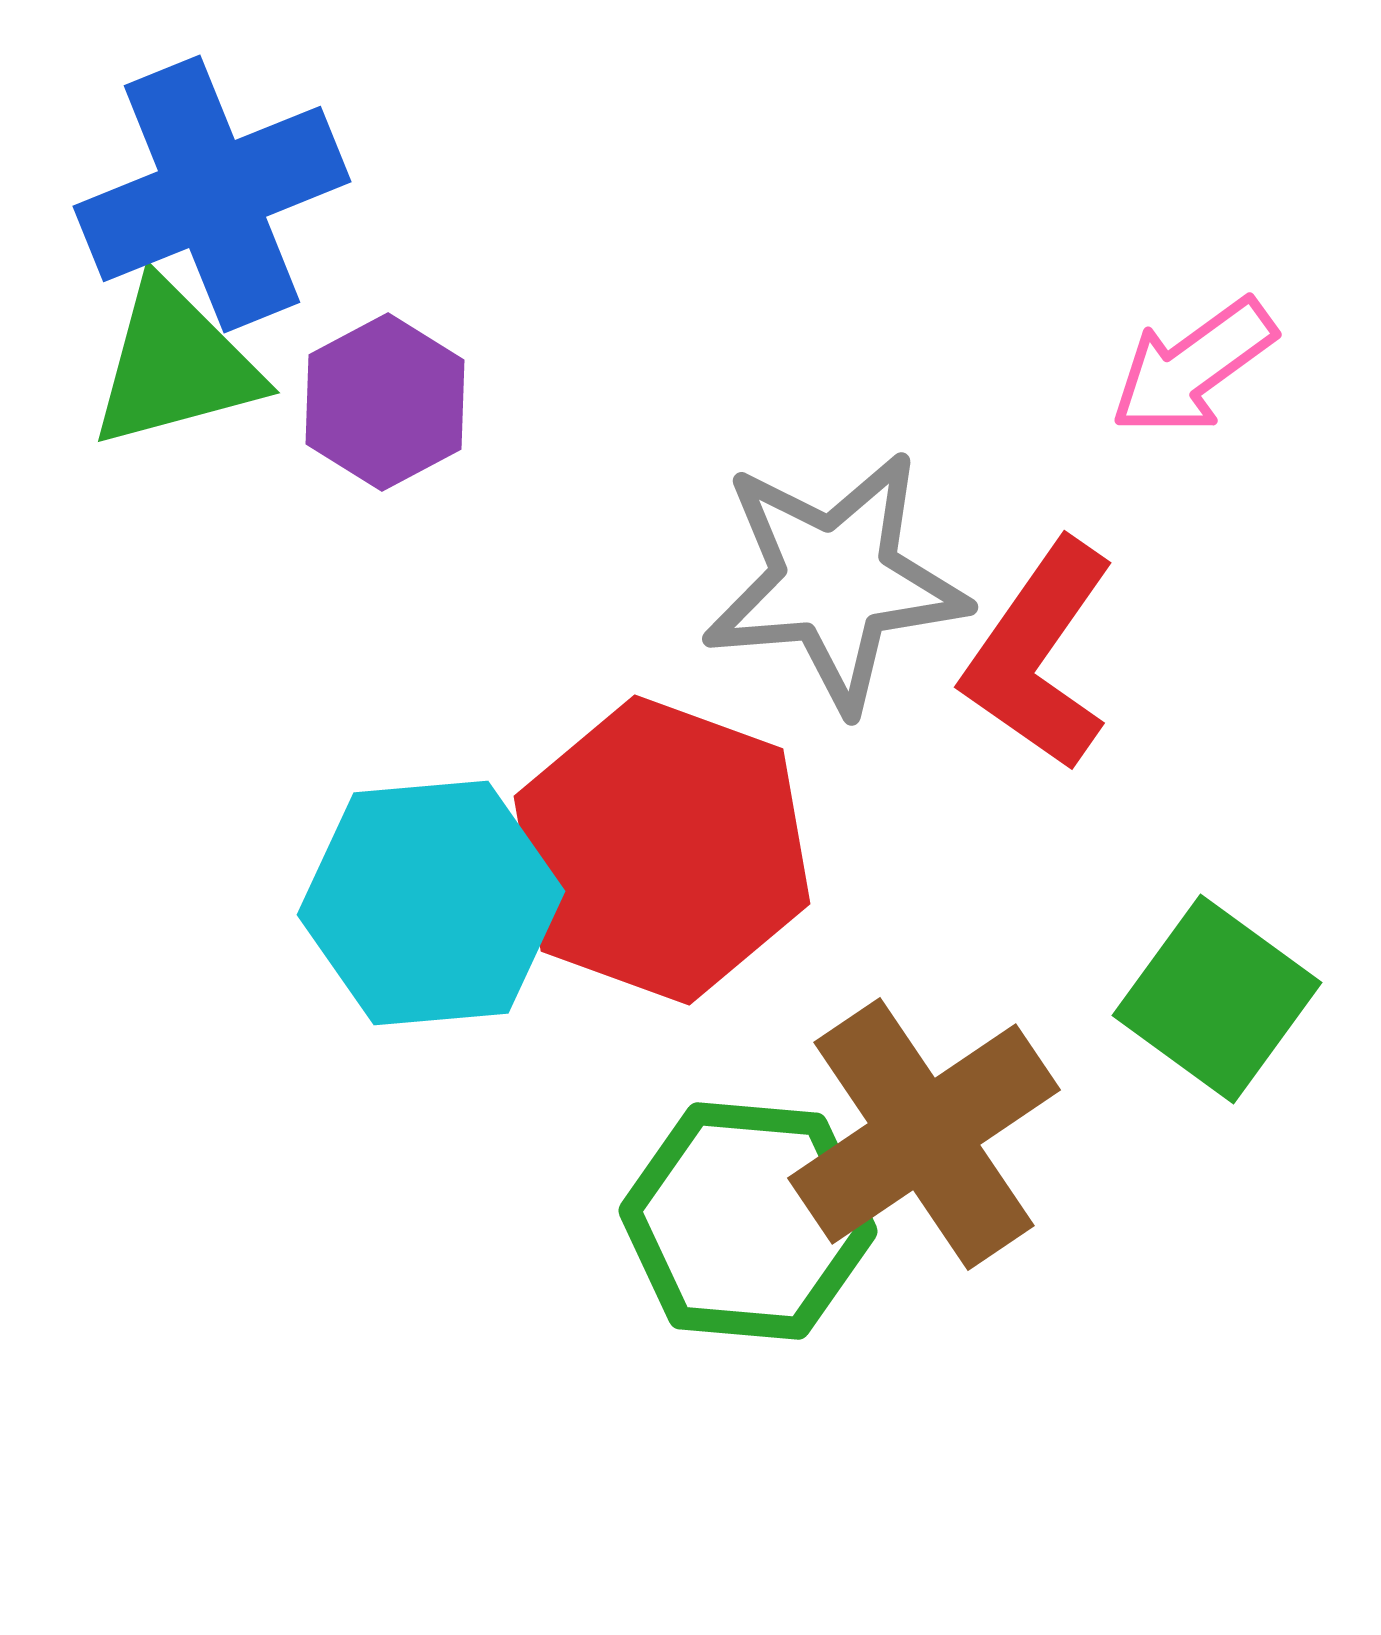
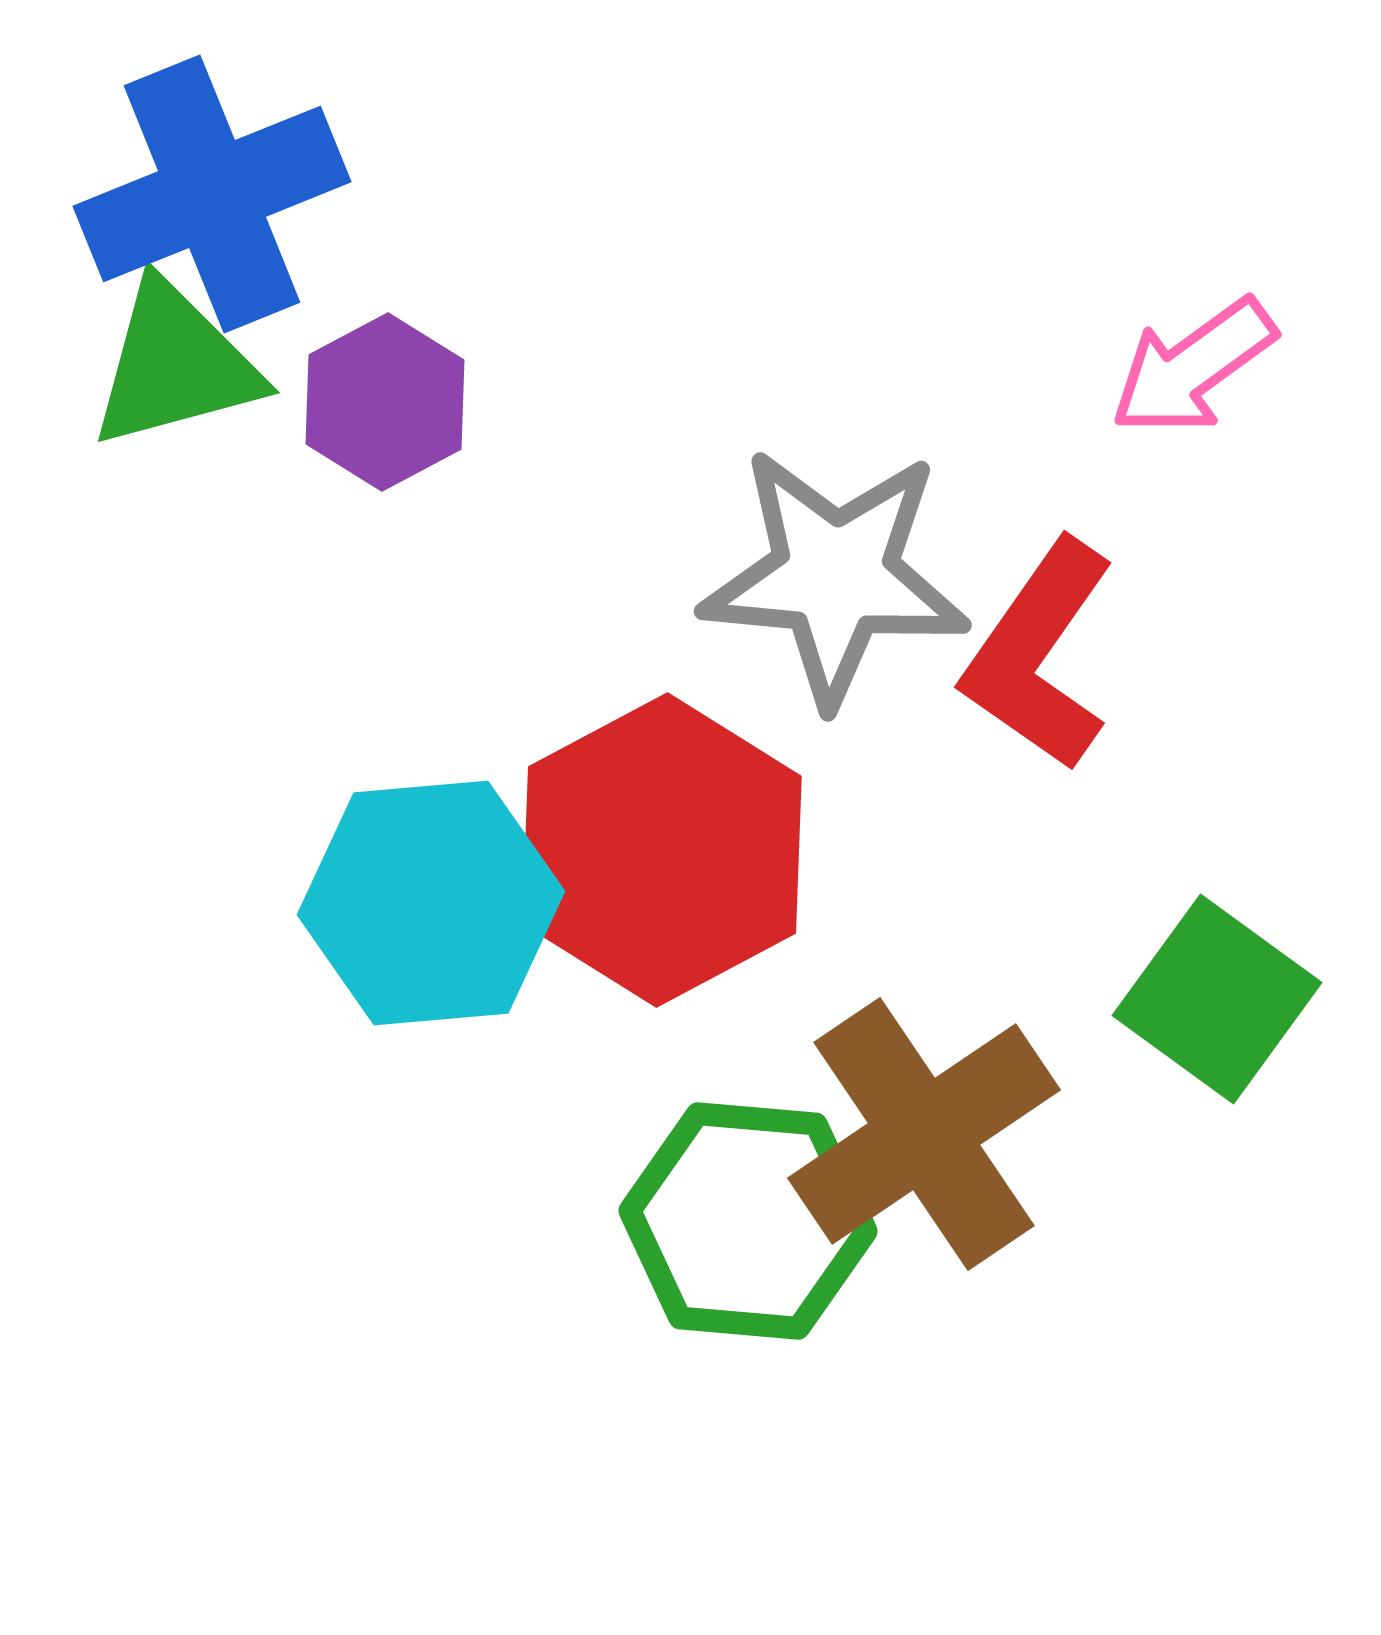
gray star: moved 5 px up; rotated 10 degrees clockwise
red hexagon: rotated 12 degrees clockwise
